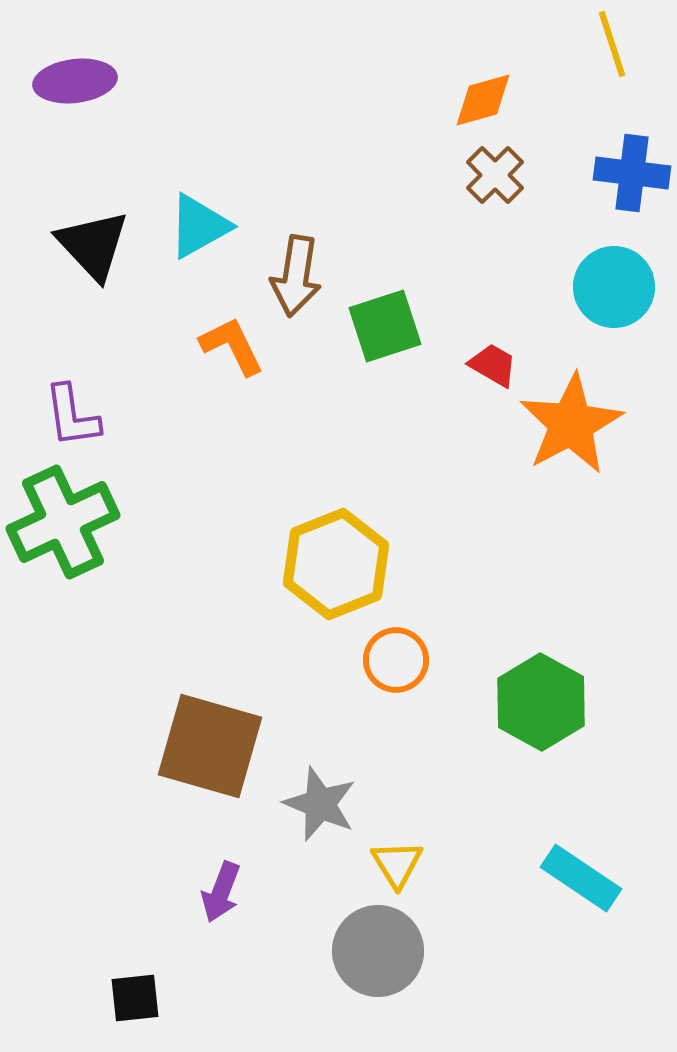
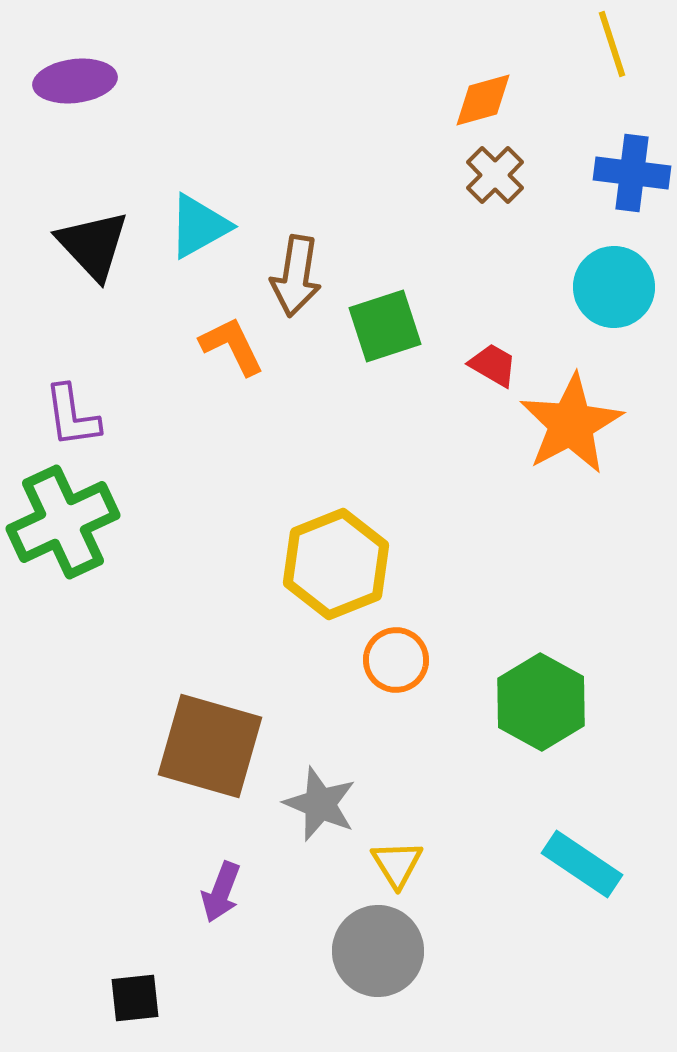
cyan rectangle: moved 1 px right, 14 px up
